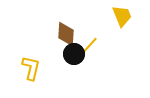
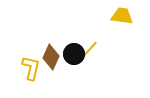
yellow trapezoid: rotated 60 degrees counterclockwise
brown diamond: moved 15 px left, 23 px down; rotated 20 degrees clockwise
yellow line: moved 4 px down
